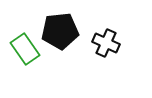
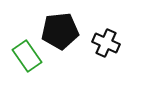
green rectangle: moved 2 px right, 7 px down
